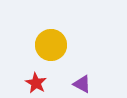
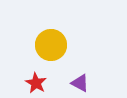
purple triangle: moved 2 px left, 1 px up
